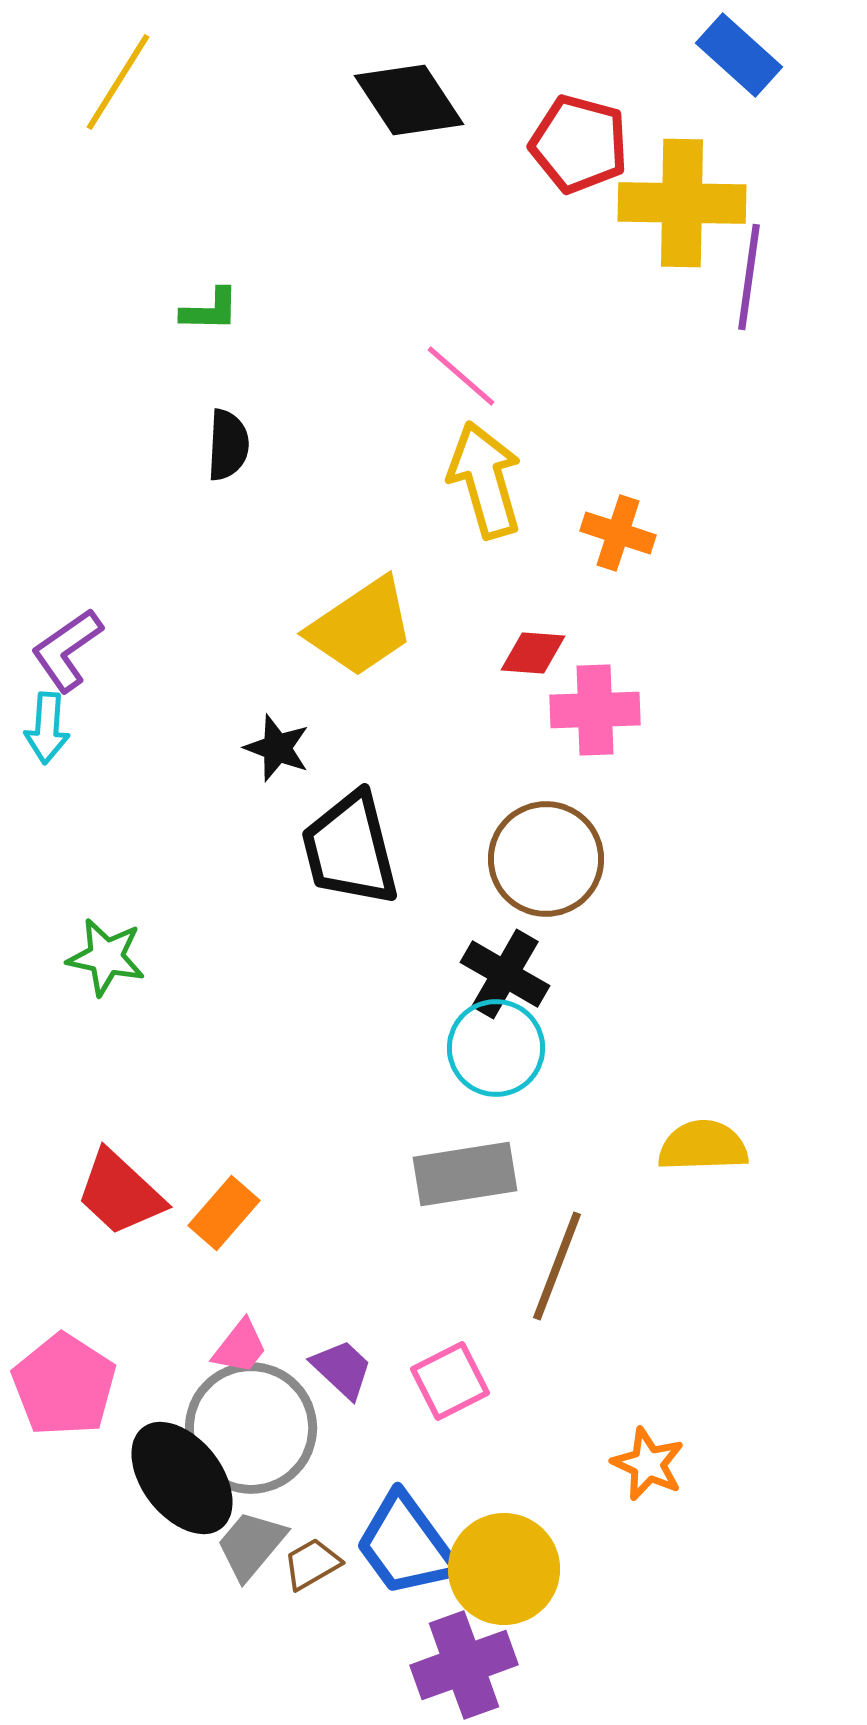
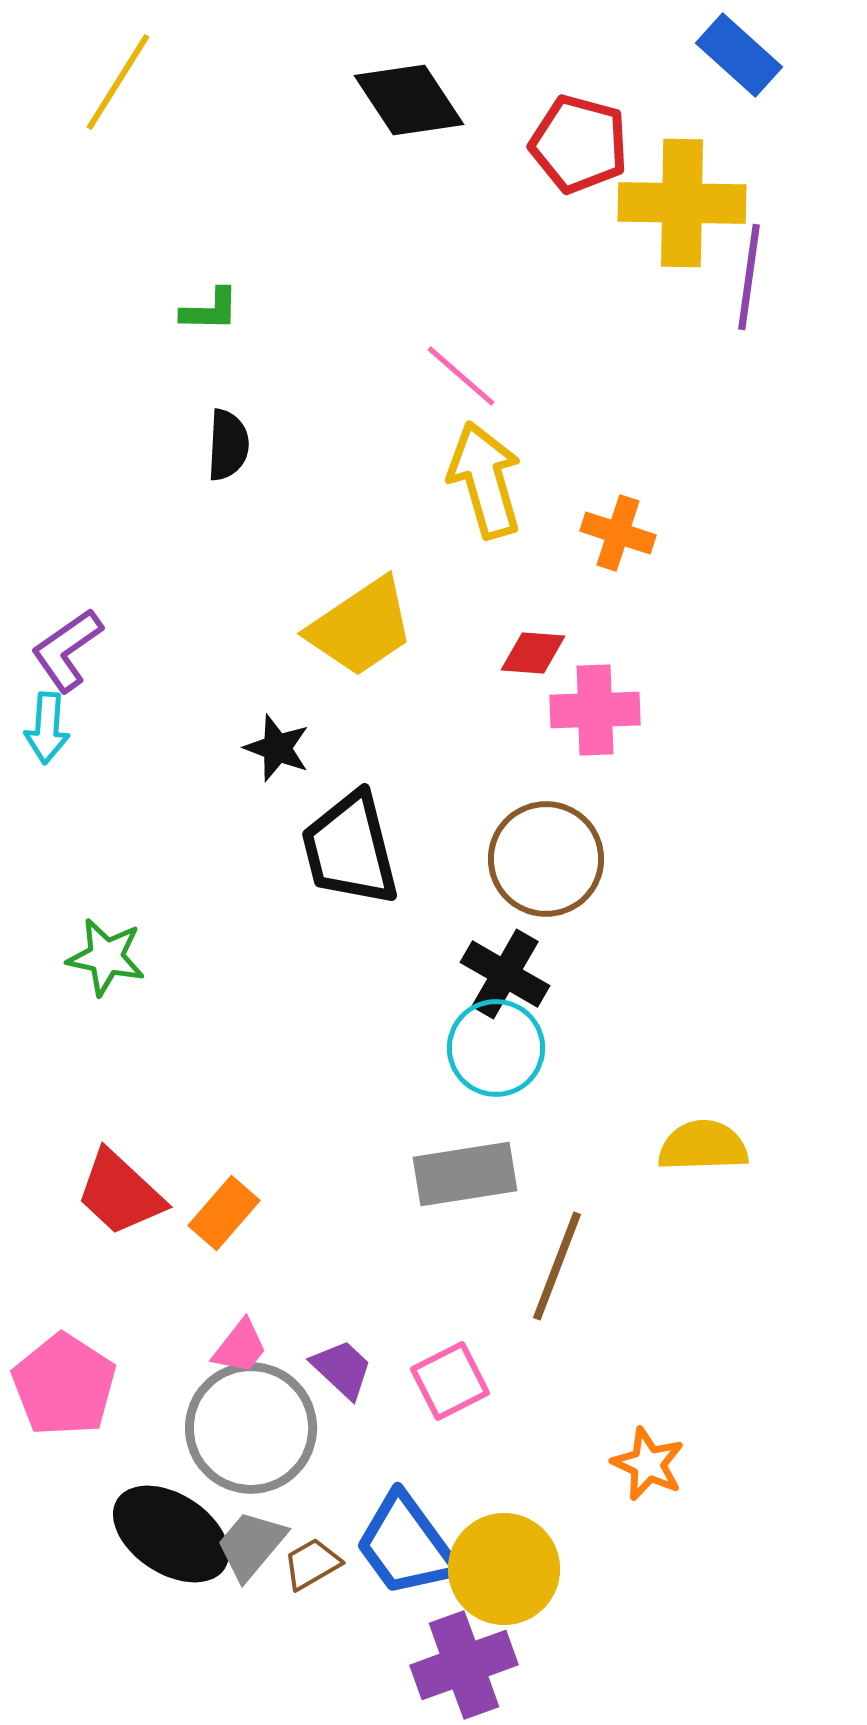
black ellipse: moved 11 px left, 56 px down; rotated 19 degrees counterclockwise
